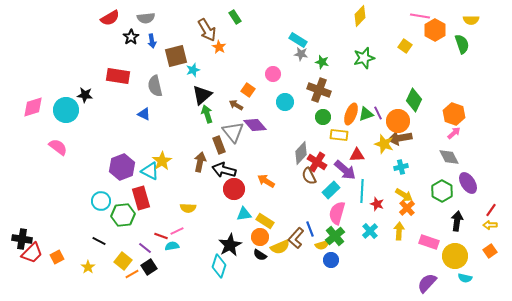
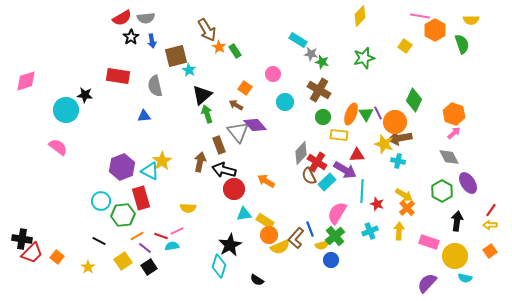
green rectangle at (235, 17): moved 34 px down
red semicircle at (110, 18): moved 12 px right
gray star at (301, 54): moved 10 px right
cyan star at (193, 70): moved 4 px left; rotated 24 degrees counterclockwise
orange square at (248, 90): moved 3 px left, 2 px up
brown cross at (319, 90): rotated 10 degrees clockwise
pink diamond at (33, 107): moved 7 px left, 26 px up
blue triangle at (144, 114): moved 2 px down; rotated 32 degrees counterclockwise
green triangle at (366, 114): rotated 42 degrees counterclockwise
orange circle at (398, 121): moved 3 px left, 1 px down
gray triangle at (233, 132): moved 5 px right
cyan cross at (401, 167): moved 3 px left, 6 px up; rotated 24 degrees clockwise
purple arrow at (345, 170): rotated 10 degrees counterclockwise
cyan rectangle at (331, 190): moved 4 px left, 8 px up
pink semicircle at (337, 213): rotated 15 degrees clockwise
cyan cross at (370, 231): rotated 21 degrees clockwise
orange circle at (260, 237): moved 9 px right, 2 px up
black semicircle at (260, 255): moved 3 px left, 25 px down
orange square at (57, 257): rotated 24 degrees counterclockwise
yellow square at (123, 261): rotated 18 degrees clockwise
orange line at (132, 274): moved 5 px right, 38 px up
